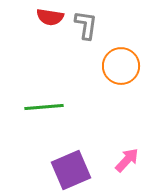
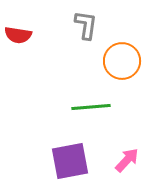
red semicircle: moved 32 px left, 18 px down
orange circle: moved 1 px right, 5 px up
green line: moved 47 px right
purple square: moved 1 px left, 9 px up; rotated 12 degrees clockwise
